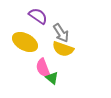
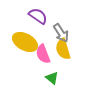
yellow semicircle: rotated 55 degrees clockwise
pink semicircle: moved 14 px up
